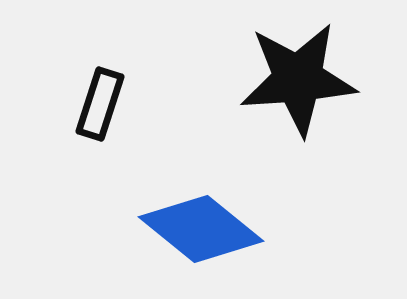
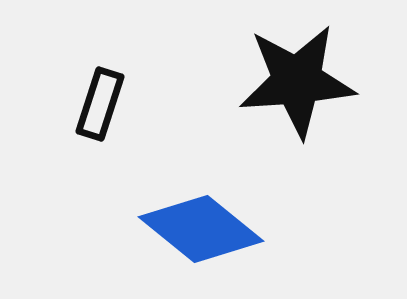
black star: moved 1 px left, 2 px down
